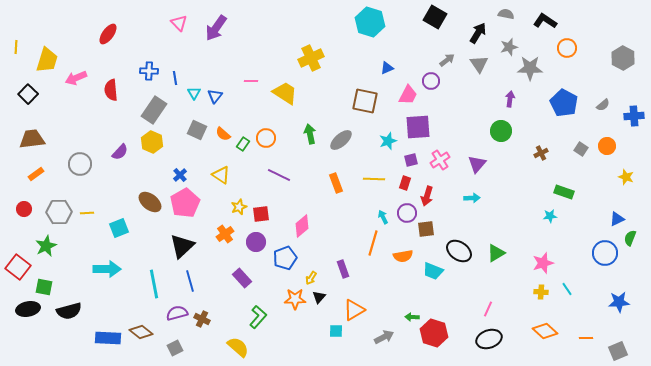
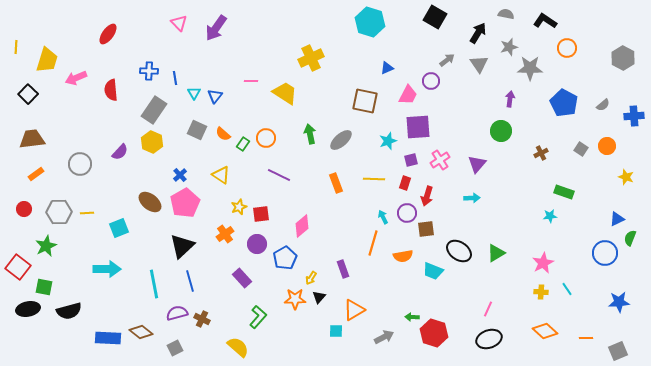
purple circle at (256, 242): moved 1 px right, 2 px down
blue pentagon at (285, 258): rotated 10 degrees counterclockwise
pink star at (543, 263): rotated 10 degrees counterclockwise
